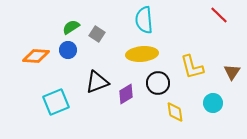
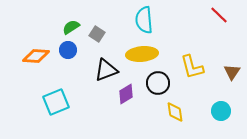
black triangle: moved 9 px right, 12 px up
cyan circle: moved 8 px right, 8 px down
